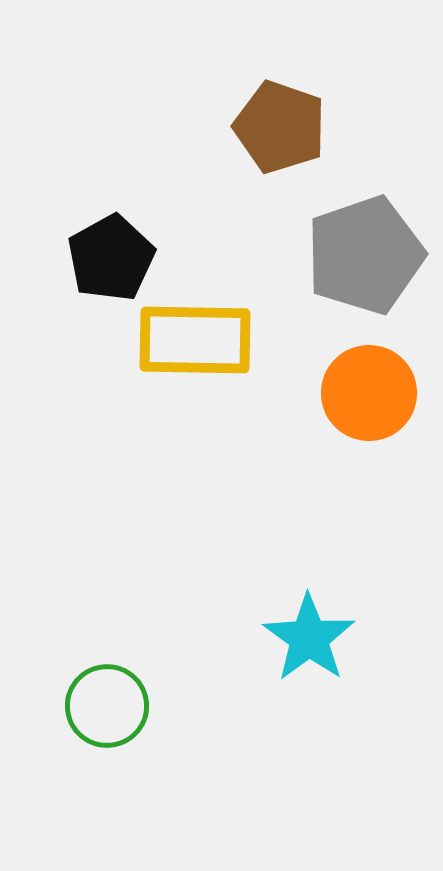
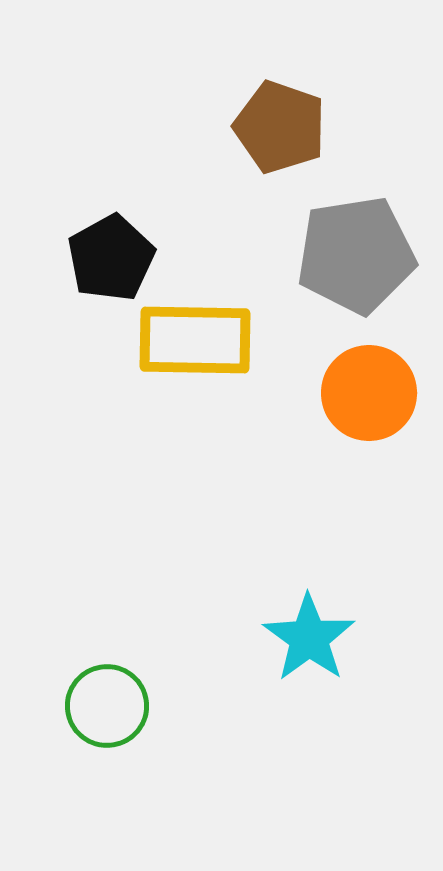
gray pentagon: moved 9 px left; rotated 10 degrees clockwise
